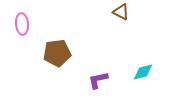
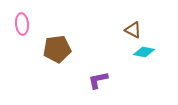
brown triangle: moved 12 px right, 18 px down
brown pentagon: moved 4 px up
cyan diamond: moved 1 px right, 20 px up; rotated 25 degrees clockwise
